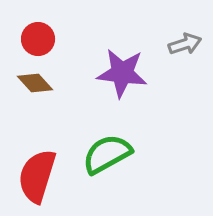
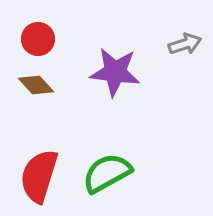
purple star: moved 7 px left, 1 px up
brown diamond: moved 1 px right, 2 px down
green semicircle: moved 19 px down
red semicircle: moved 2 px right
